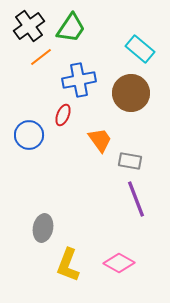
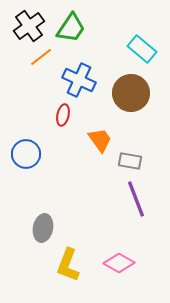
cyan rectangle: moved 2 px right
blue cross: rotated 36 degrees clockwise
red ellipse: rotated 10 degrees counterclockwise
blue circle: moved 3 px left, 19 px down
